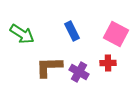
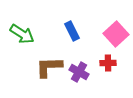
pink square: rotated 20 degrees clockwise
